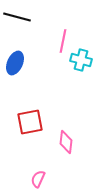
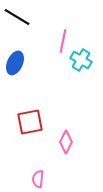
black line: rotated 16 degrees clockwise
cyan cross: rotated 15 degrees clockwise
pink diamond: rotated 20 degrees clockwise
pink semicircle: rotated 18 degrees counterclockwise
